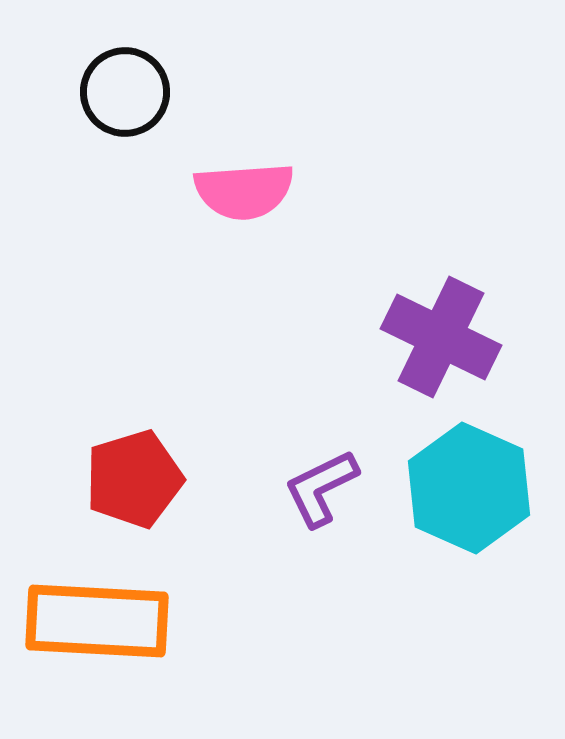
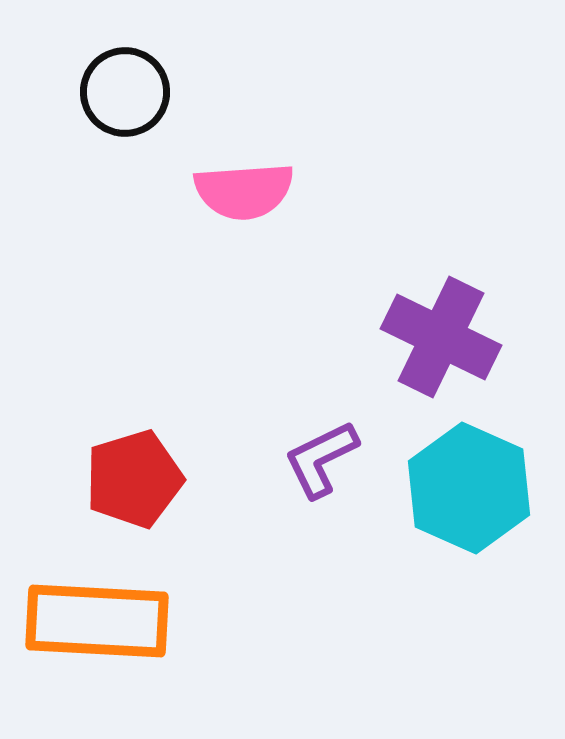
purple L-shape: moved 29 px up
